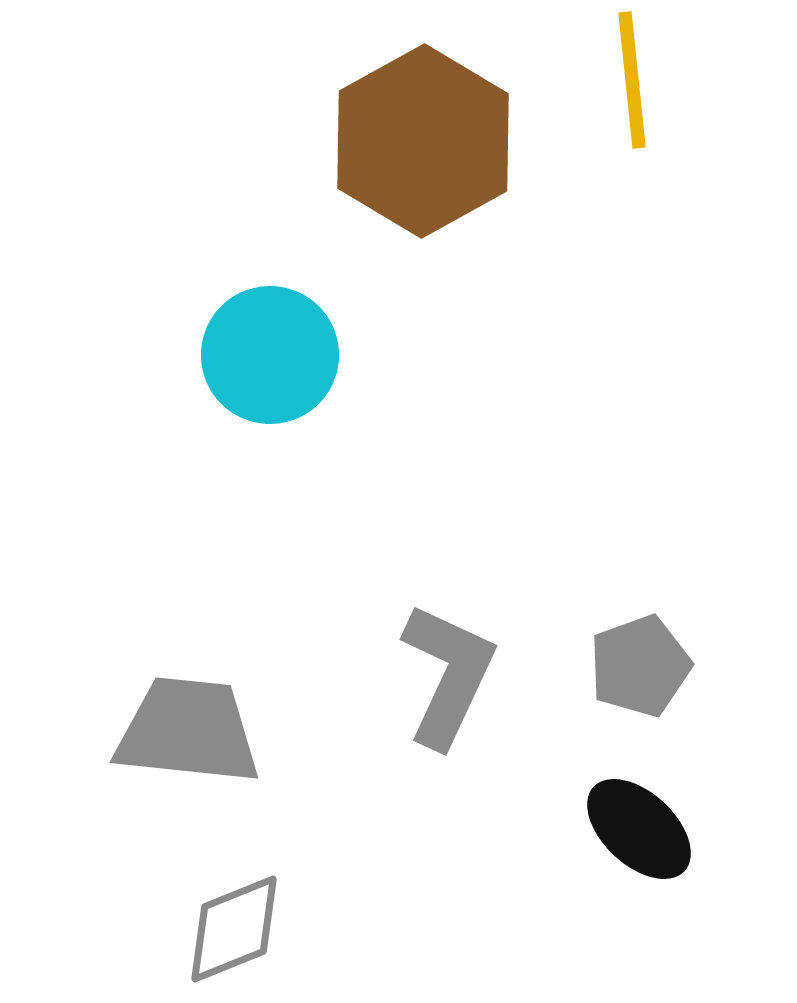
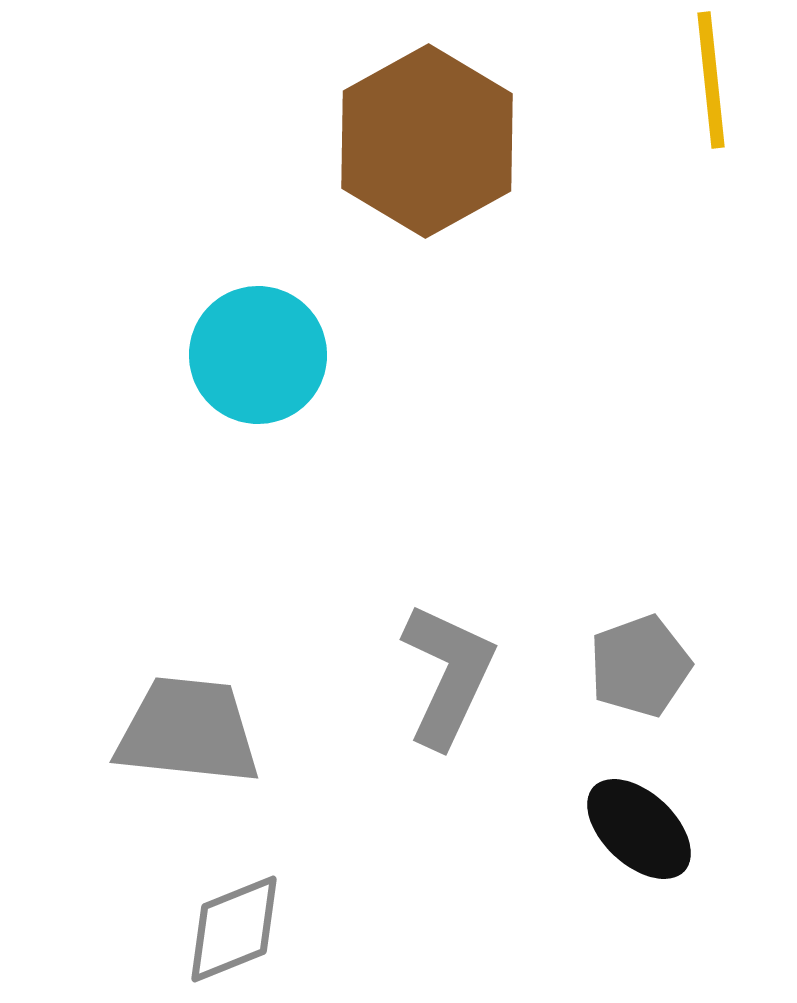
yellow line: moved 79 px right
brown hexagon: moved 4 px right
cyan circle: moved 12 px left
